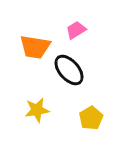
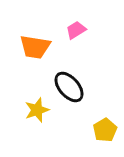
black ellipse: moved 17 px down
yellow star: rotated 10 degrees counterclockwise
yellow pentagon: moved 14 px right, 12 px down
